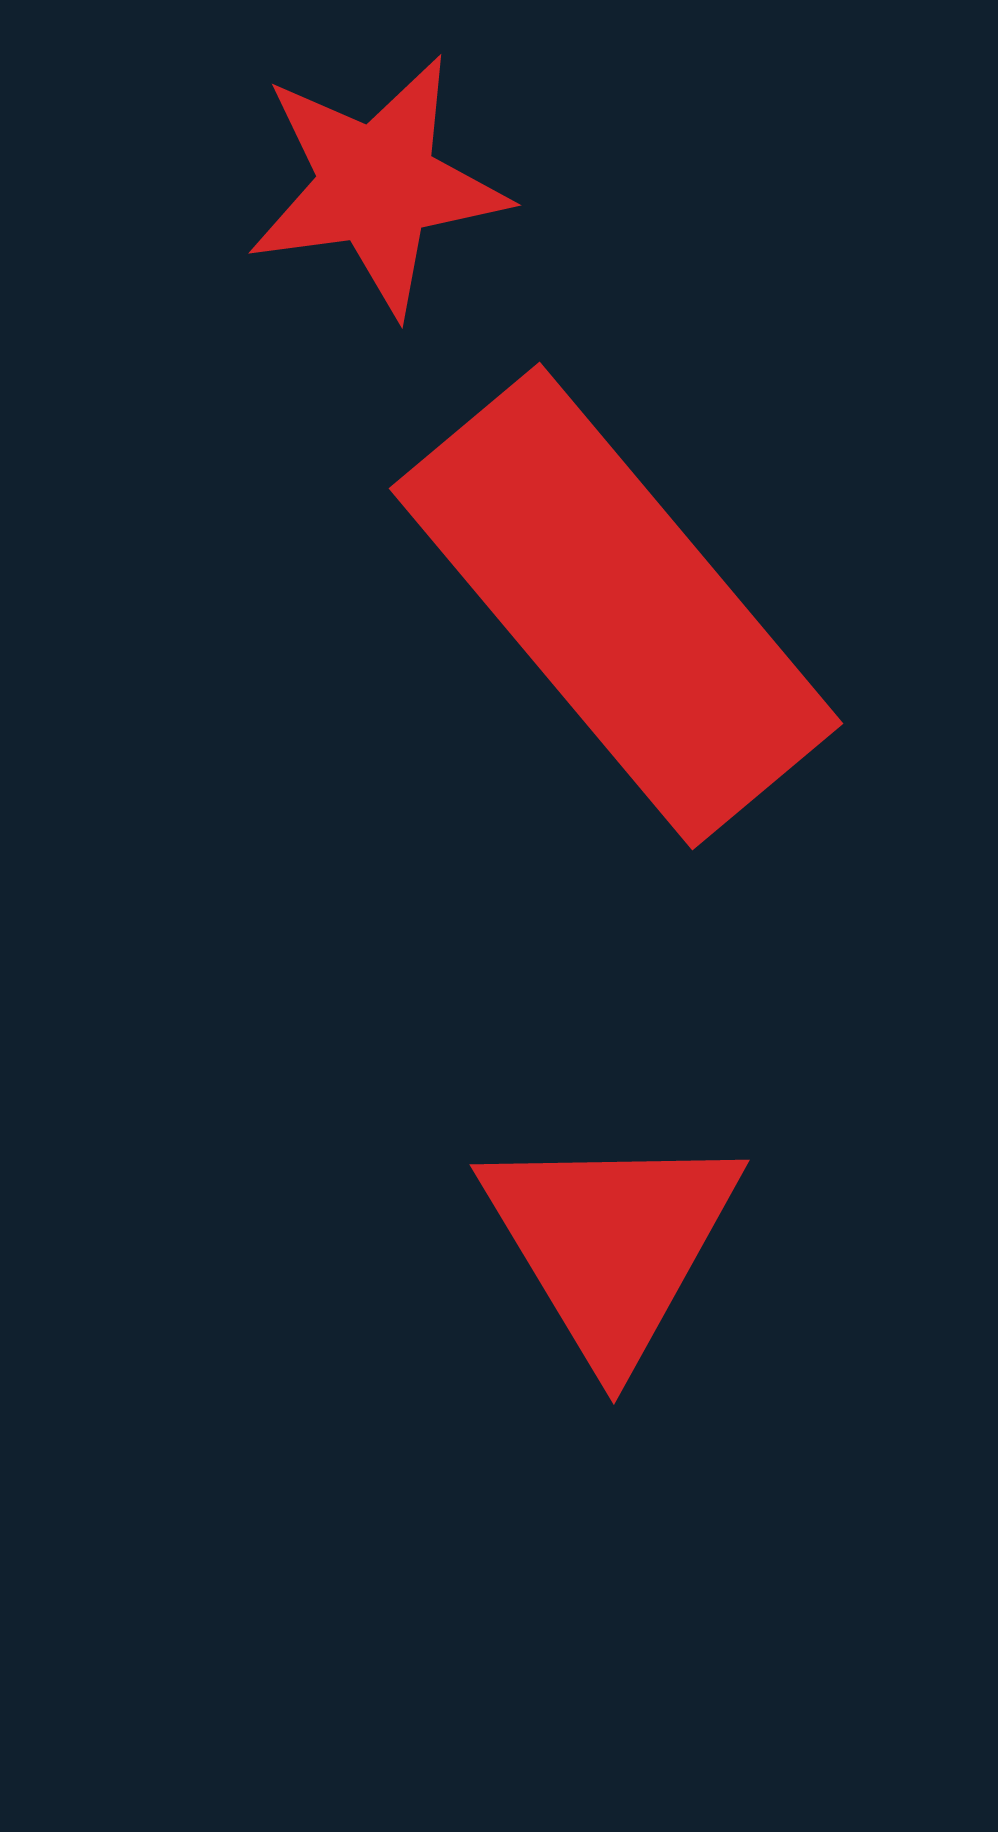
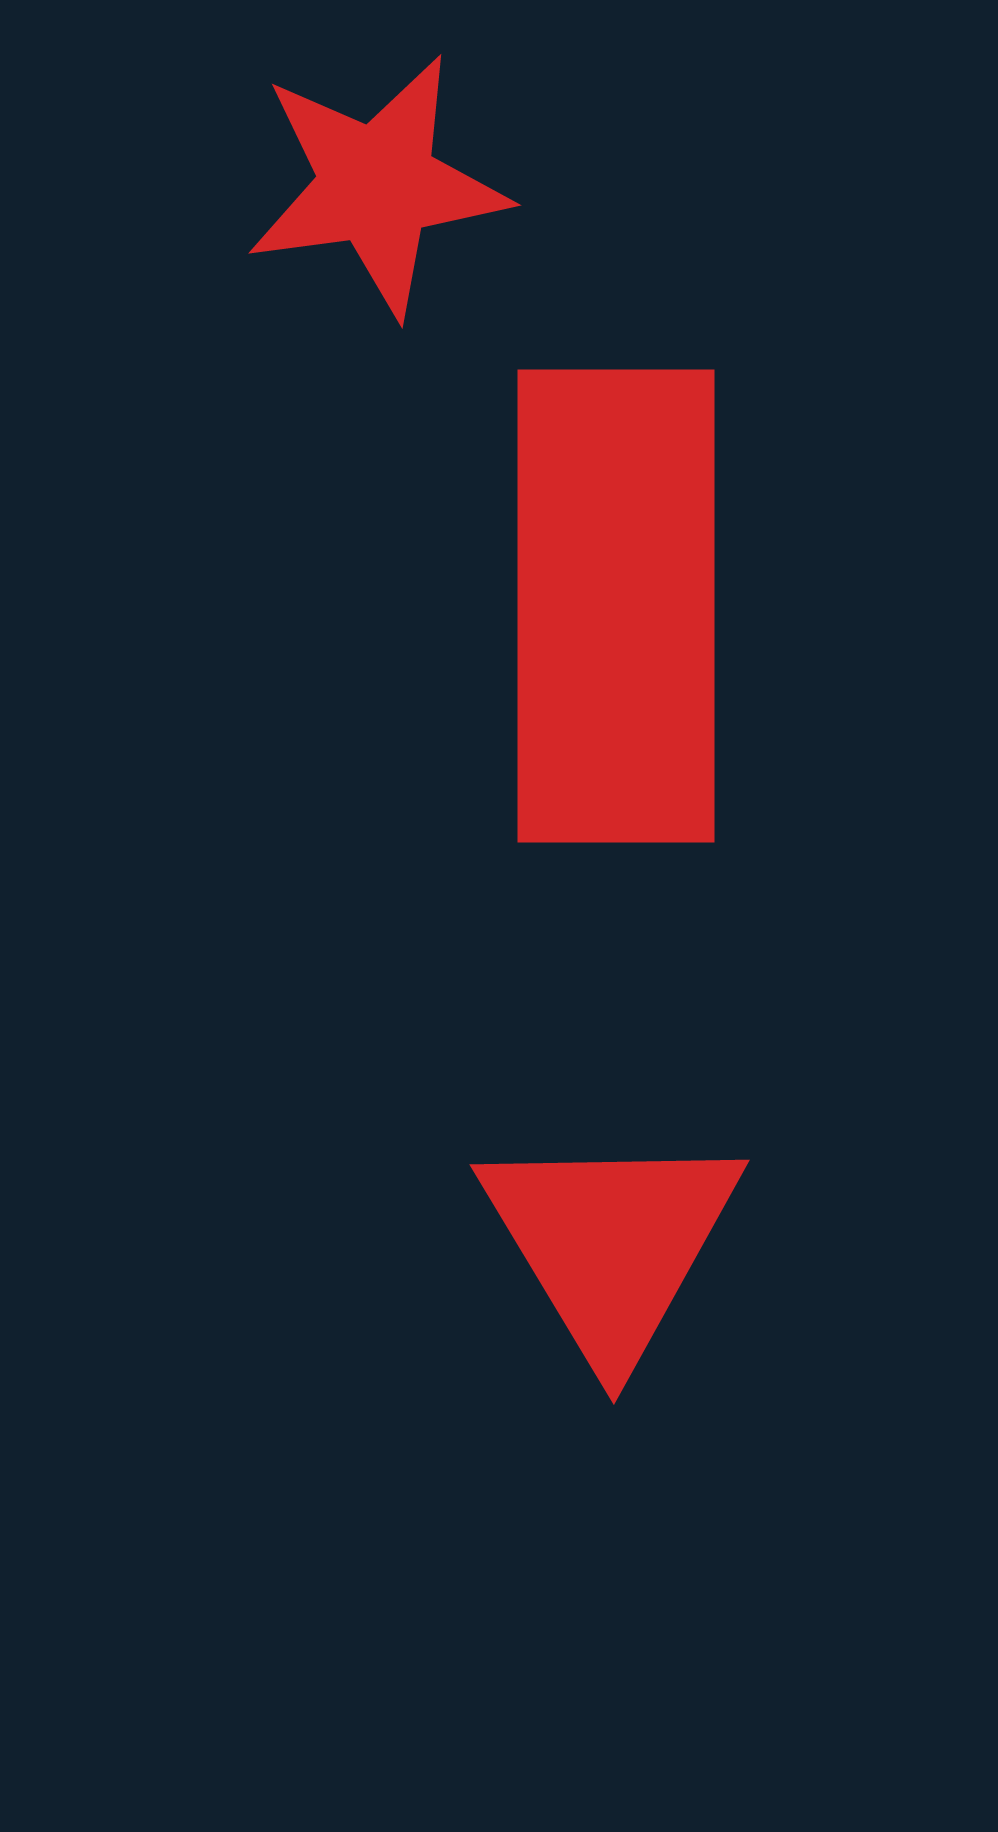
red rectangle: rotated 40 degrees clockwise
